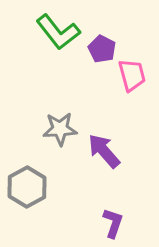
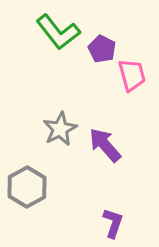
gray star: rotated 24 degrees counterclockwise
purple arrow: moved 1 px right, 6 px up
